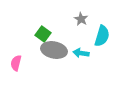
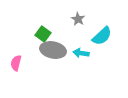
gray star: moved 3 px left
cyan semicircle: rotated 30 degrees clockwise
gray ellipse: moved 1 px left
